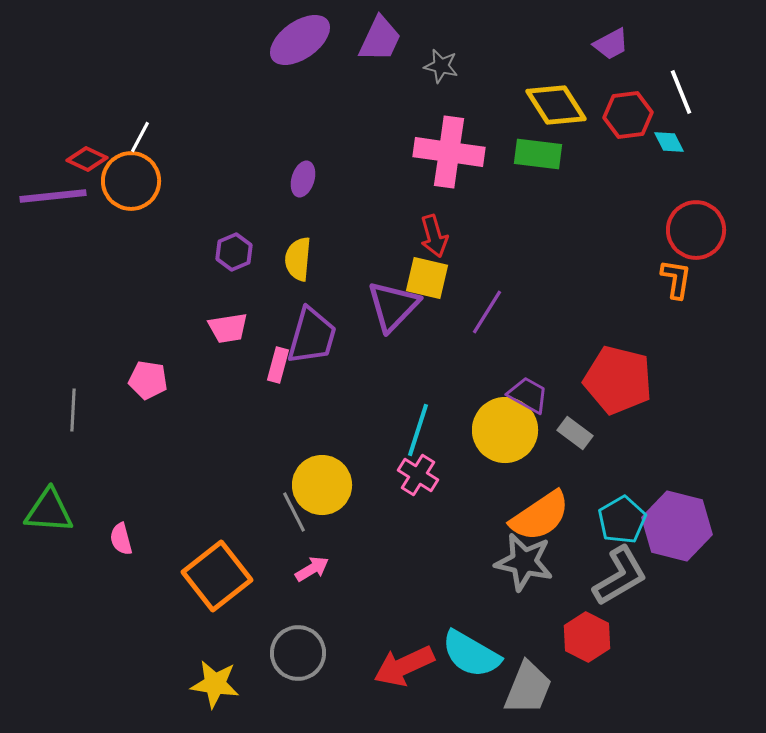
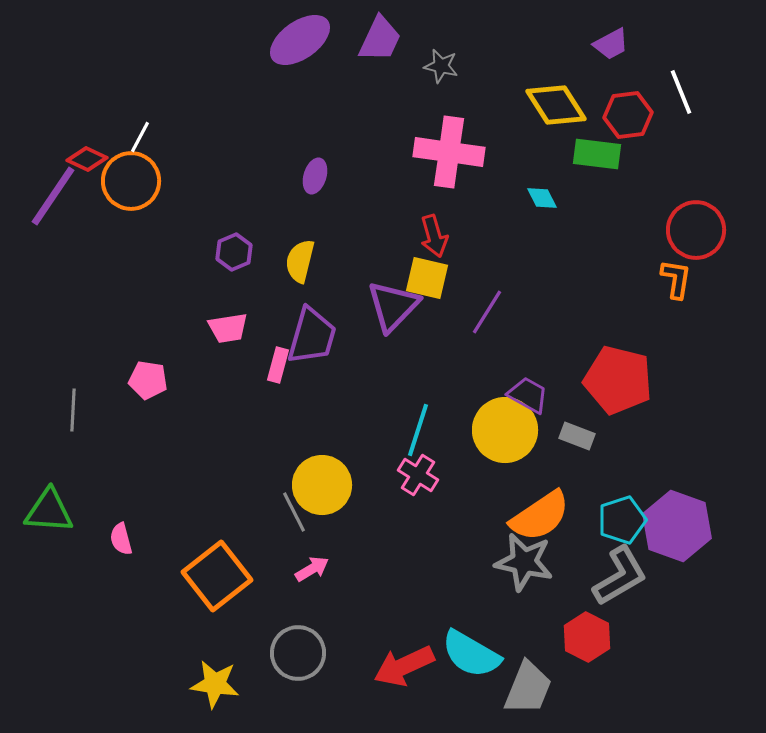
cyan diamond at (669, 142): moved 127 px left, 56 px down
green rectangle at (538, 154): moved 59 px right
purple ellipse at (303, 179): moved 12 px right, 3 px up
purple line at (53, 196): rotated 50 degrees counterclockwise
yellow semicircle at (298, 259): moved 2 px right, 2 px down; rotated 9 degrees clockwise
gray rectangle at (575, 433): moved 2 px right, 3 px down; rotated 16 degrees counterclockwise
cyan pentagon at (622, 520): rotated 12 degrees clockwise
purple hexagon at (677, 526): rotated 6 degrees clockwise
